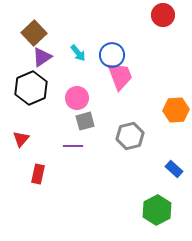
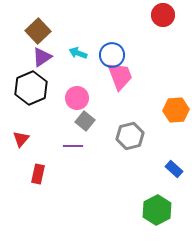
brown square: moved 4 px right, 2 px up
cyan arrow: rotated 150 degrees clockwise
gray square: rotated 36 degrees counterclockwise
